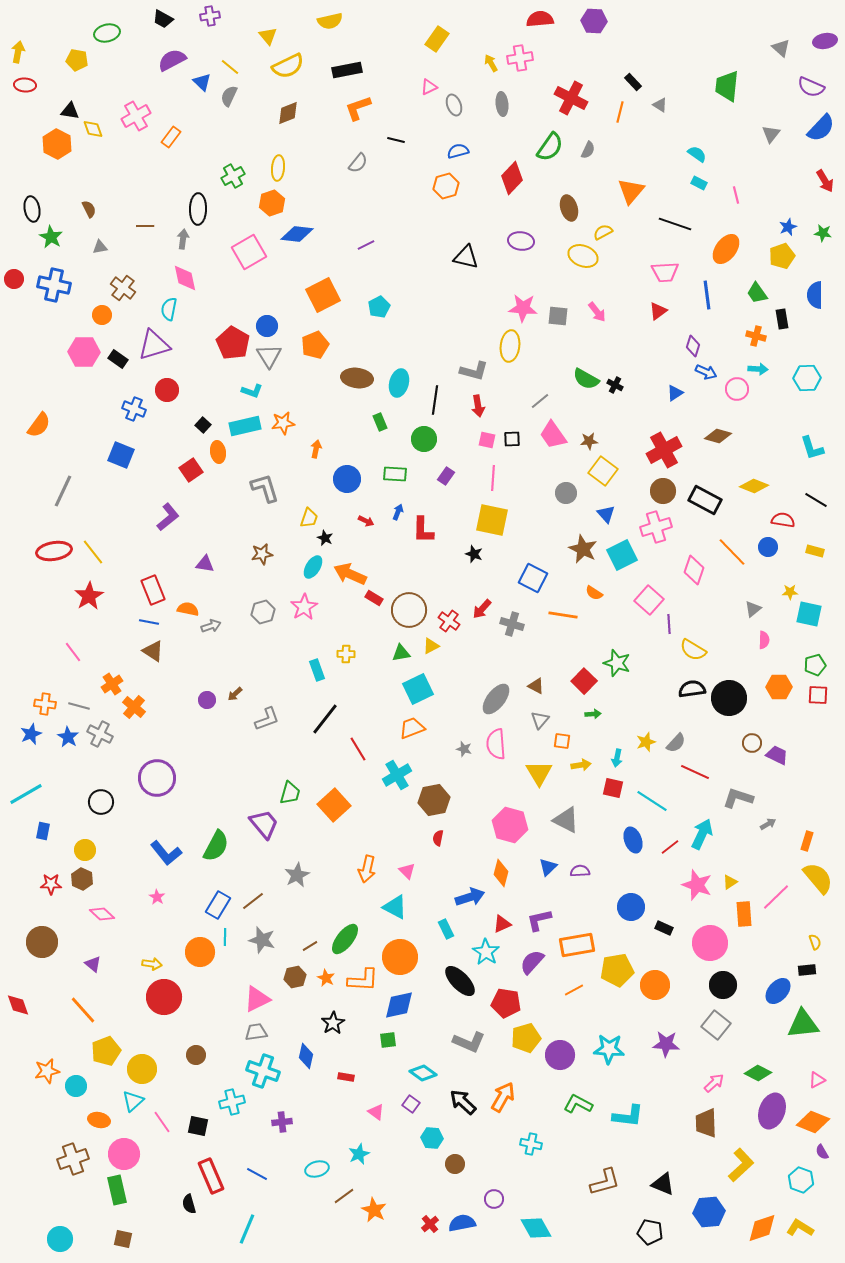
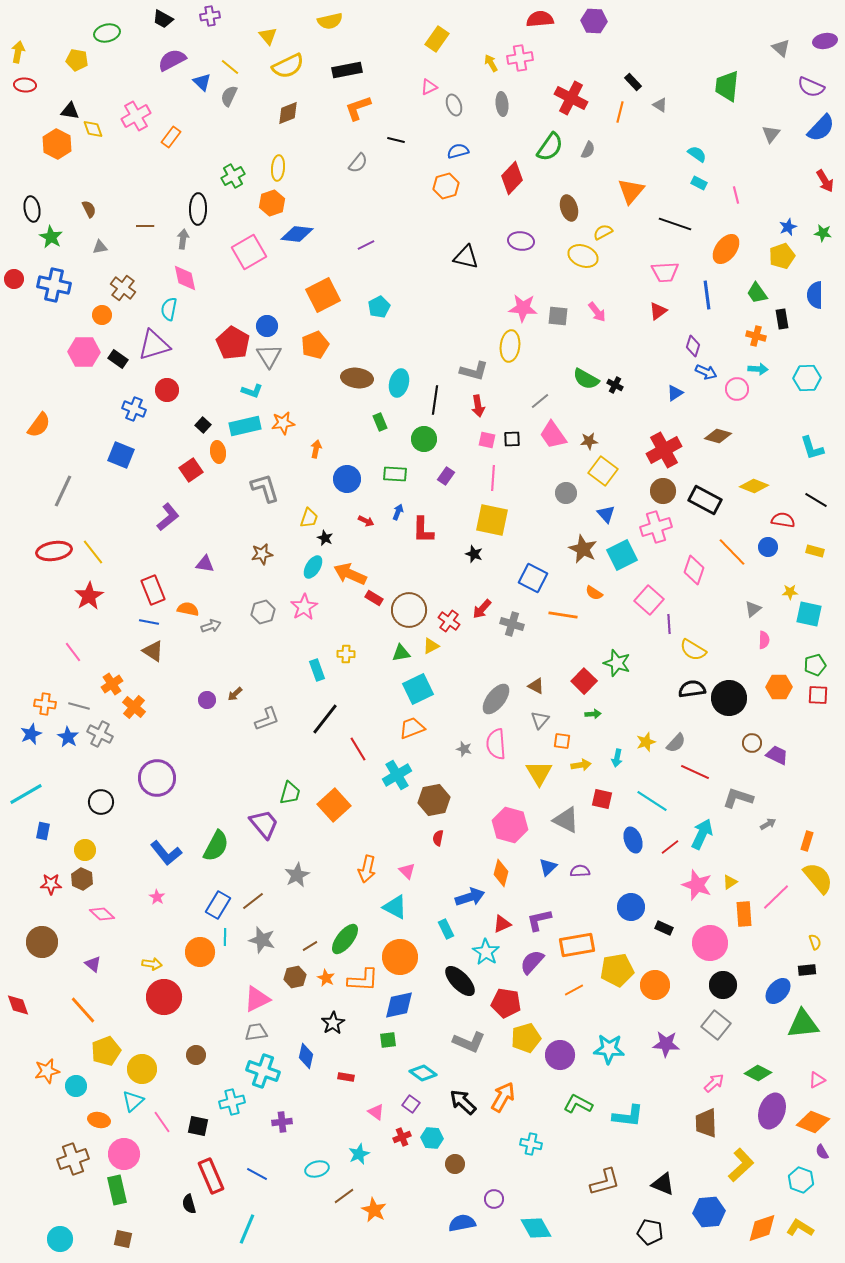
red square at (613, 788): moved 11 px left, 11 px down
red cross at (430, 1224): moved 28 px left, 87 px up; rotated 18 degrees clockwise
